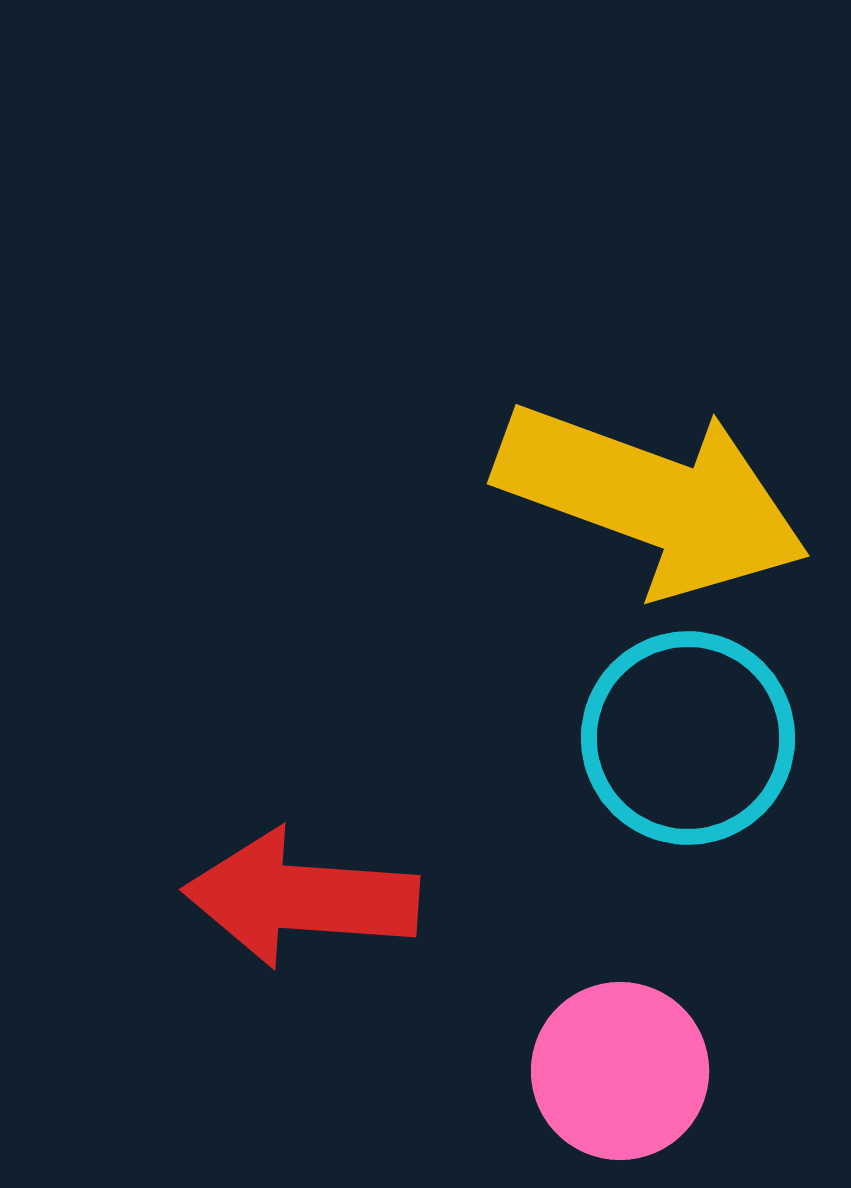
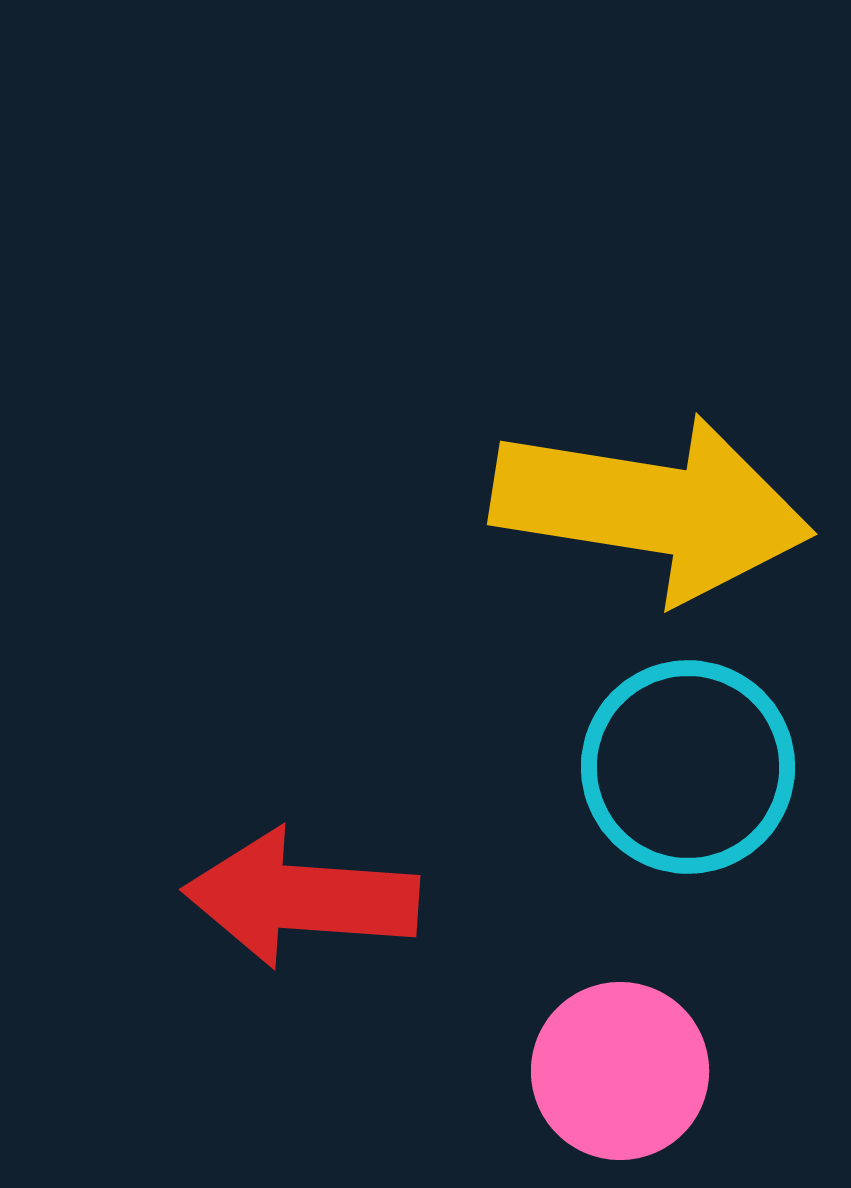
yellow arrow: moved 9 px down; rotated 11 degrees counterclockwise
cyan circle: moved 29 px down
